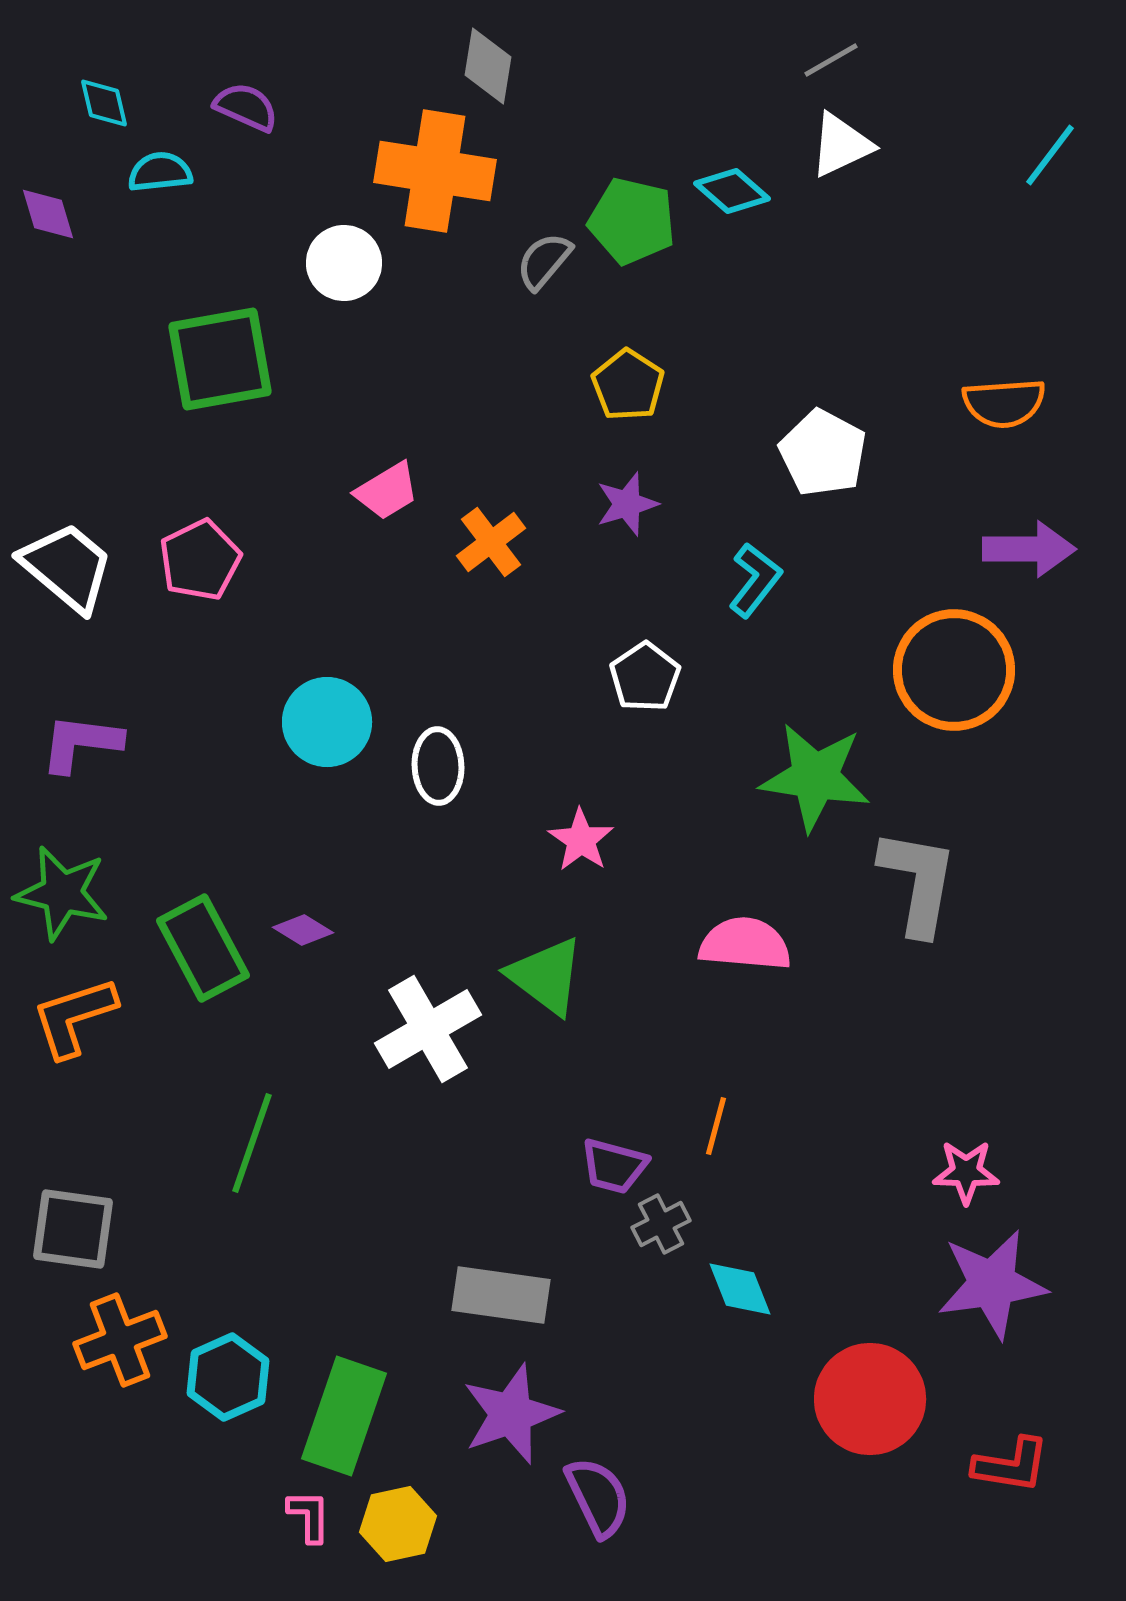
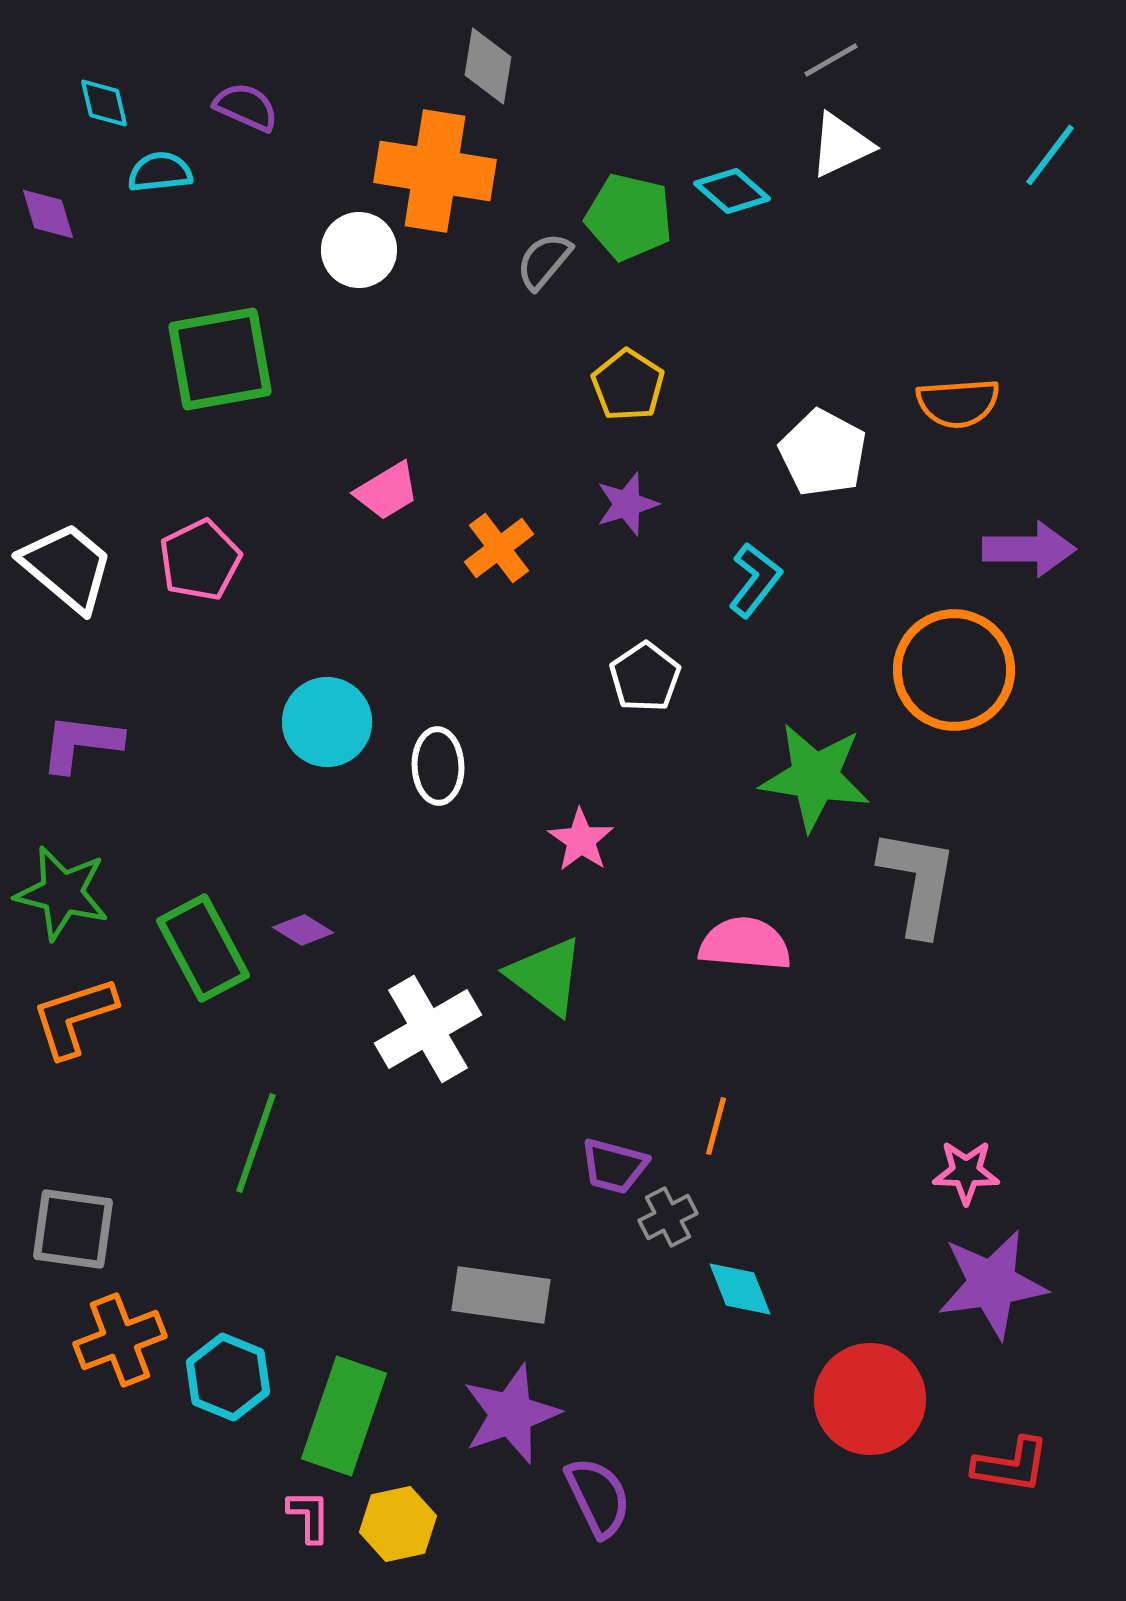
green pentagon at (632, 221): moved 3 px left, 4 px up
white circle at (344, 263): moved 15 px right, 13 px up
orange semicircle at (1004, 403): moved 46 px left
orange cross at (491, 542): moved 8 px right, 6 px down
green line at (252, 1143): moved 4 px right
gray cross at (661, 1224): moved 7 px right, 7 px up
cyan hexagon at (228, 1377): rotated 14 degrees counterclockwise
